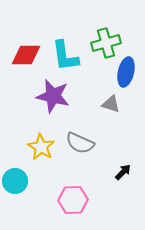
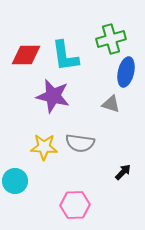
green cross: moved 5 px right, 4 px up
gray semicircle: rotated 16 degrees counterclockwise
yellow star: moved 3 px right; rotated 28 degrees counterclockwise
pink hexagon: moved 2 px right, 5 px down
